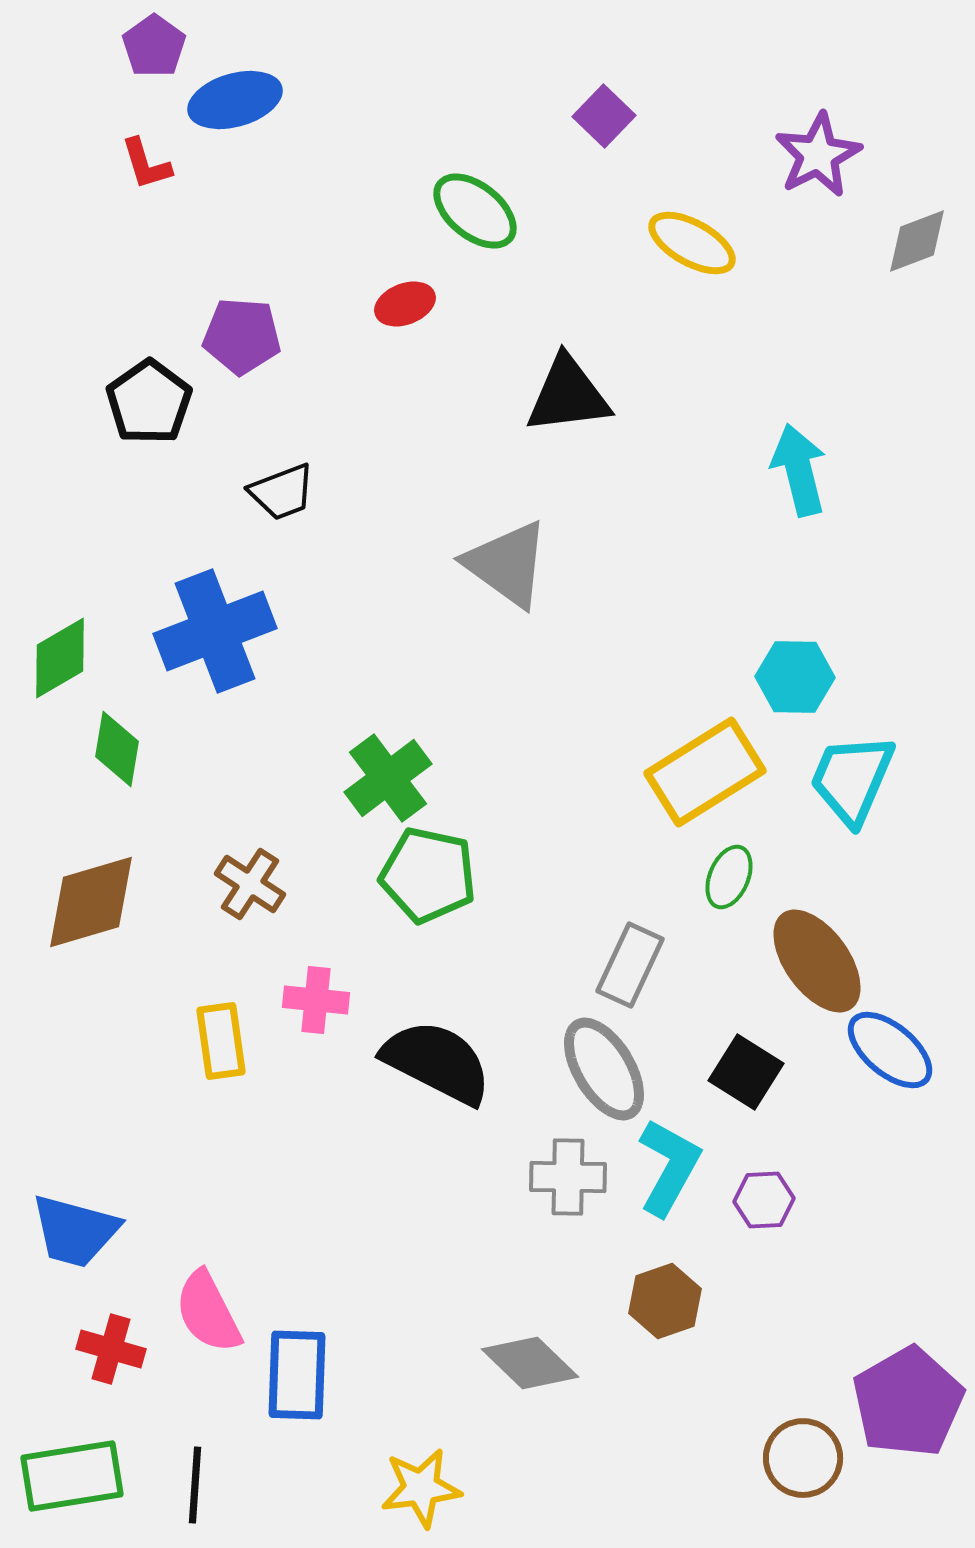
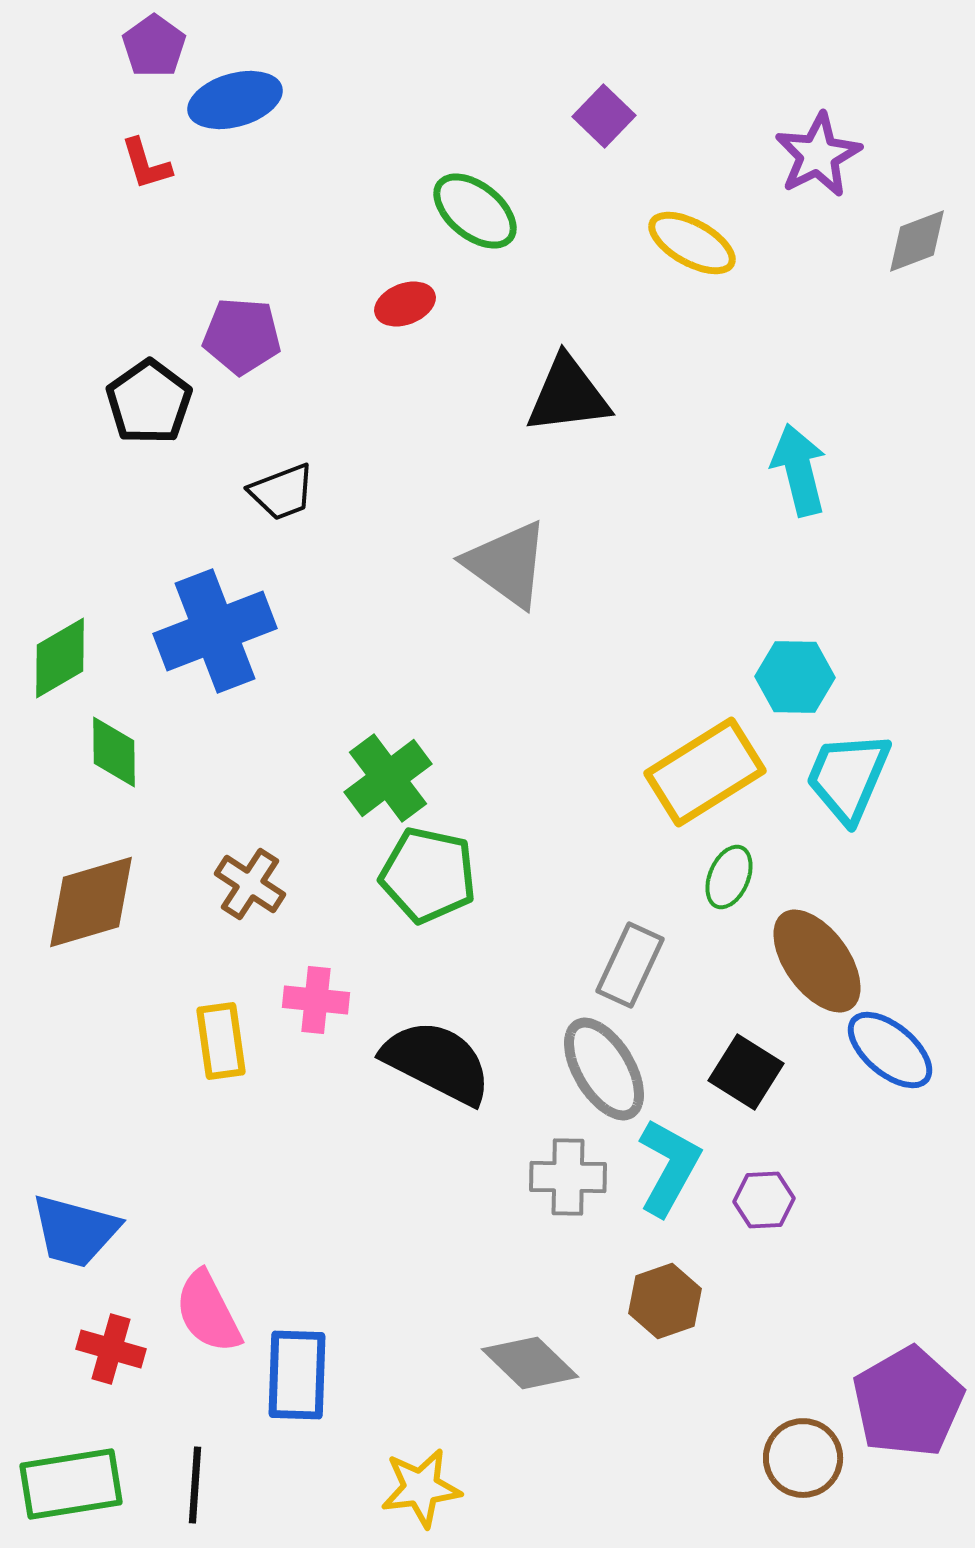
green diamond at (117, 749): moved 3 px left, 3 px down; rotated 10 degrees counterclockwise
cyan trapezoid at (852, 779): moved 4 px left, 2 px up
green rectangle at (72, 1476): moved 1 px left, 8 px down
